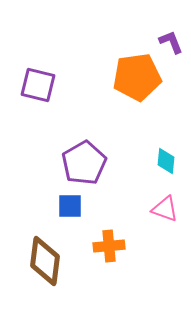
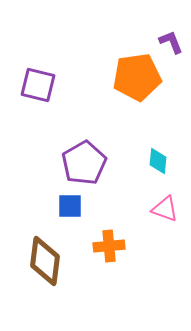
cyan diamond: moved 8 px left
